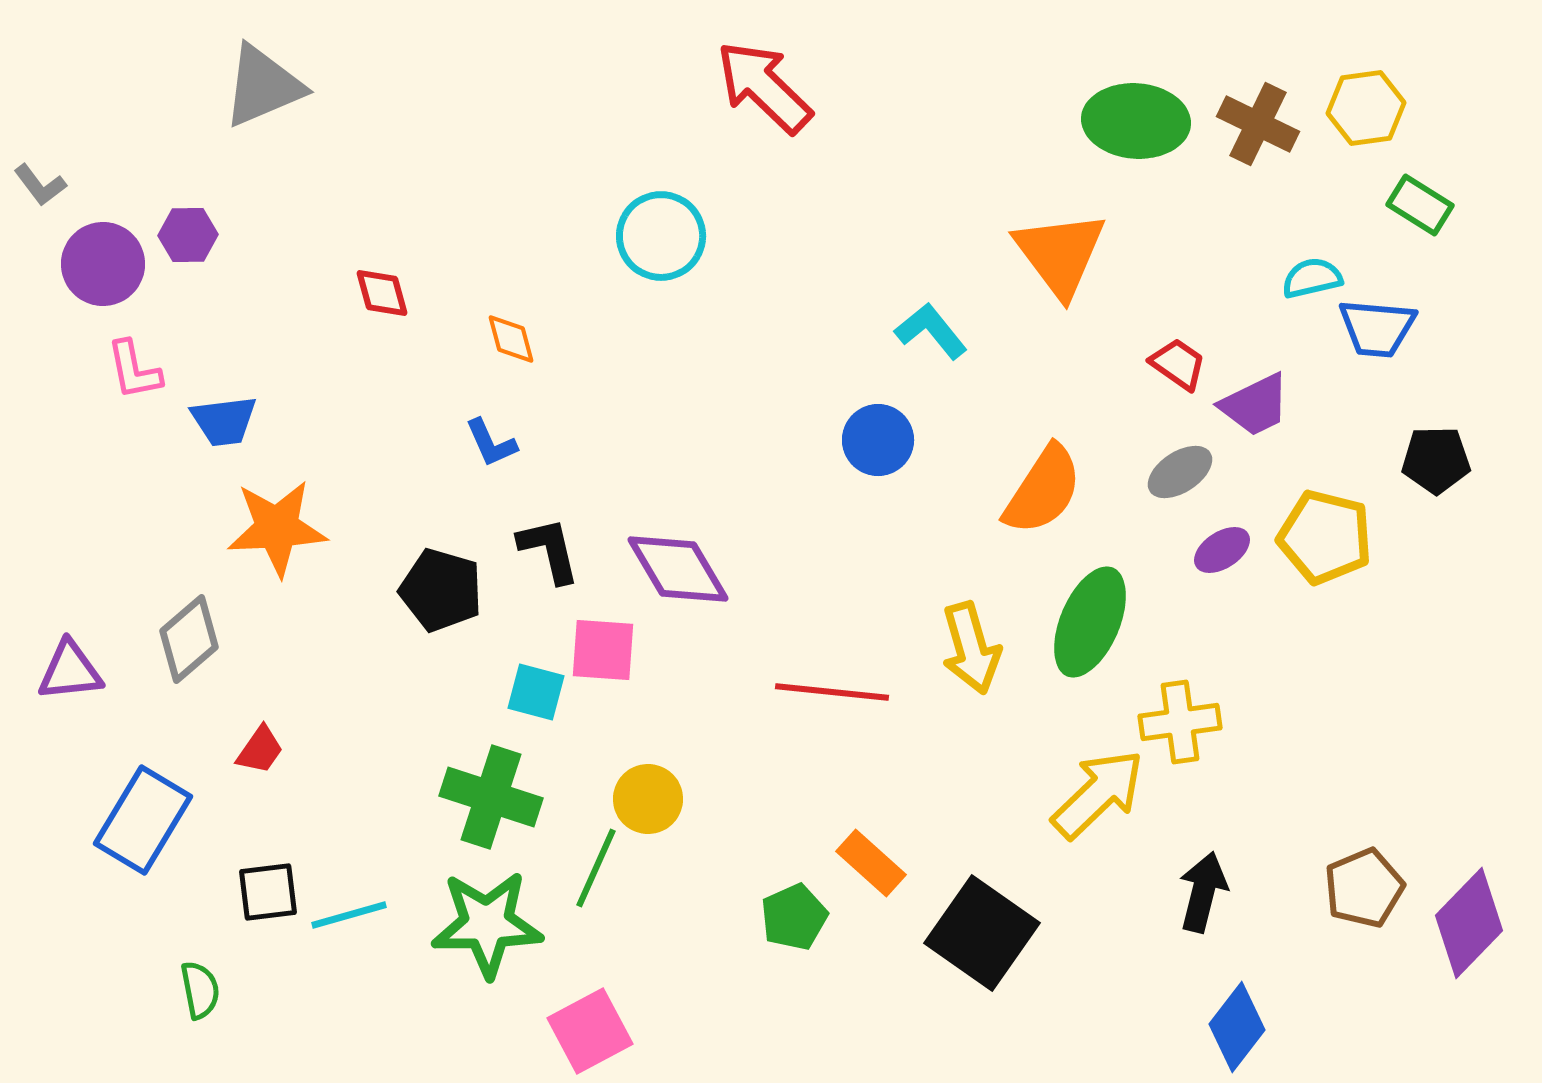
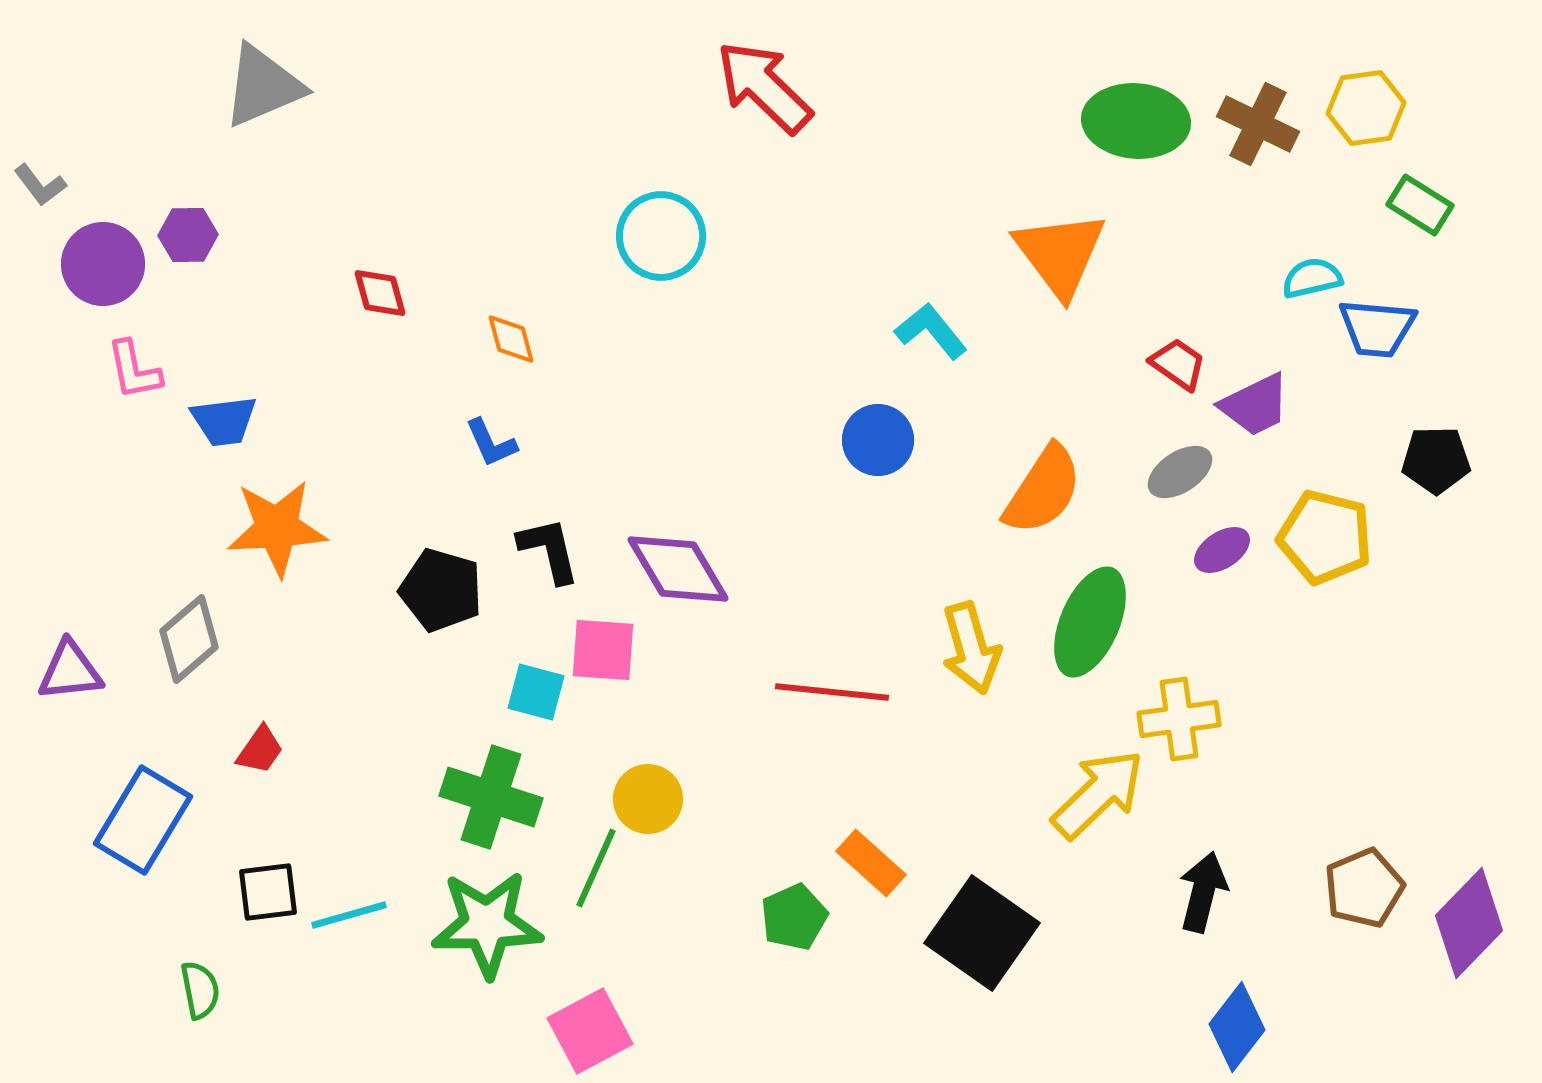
red diamond at (382, 293): moved 2 px left
yellow cross at (1180, 722): moved 1 px left, 3 px up
